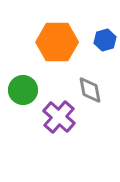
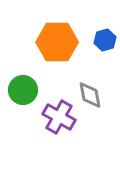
gray diamond: moved 5 px down
purple cross: rotated 12 degrees counterclockwise
